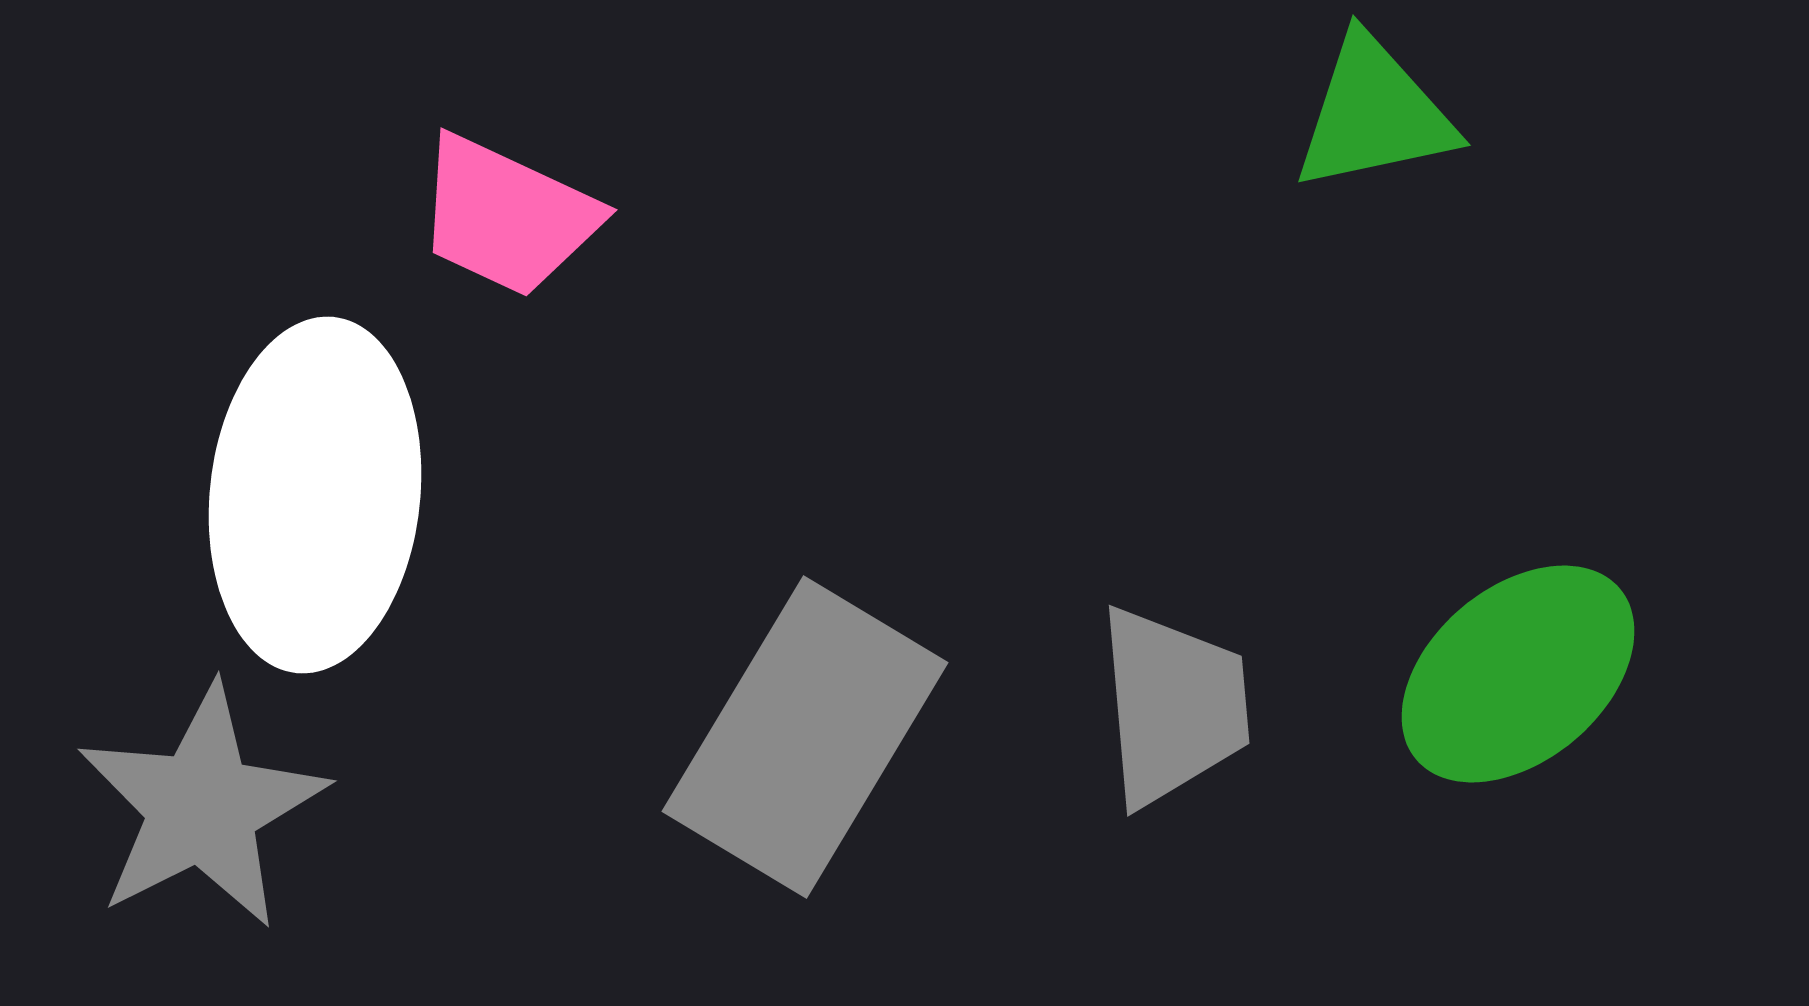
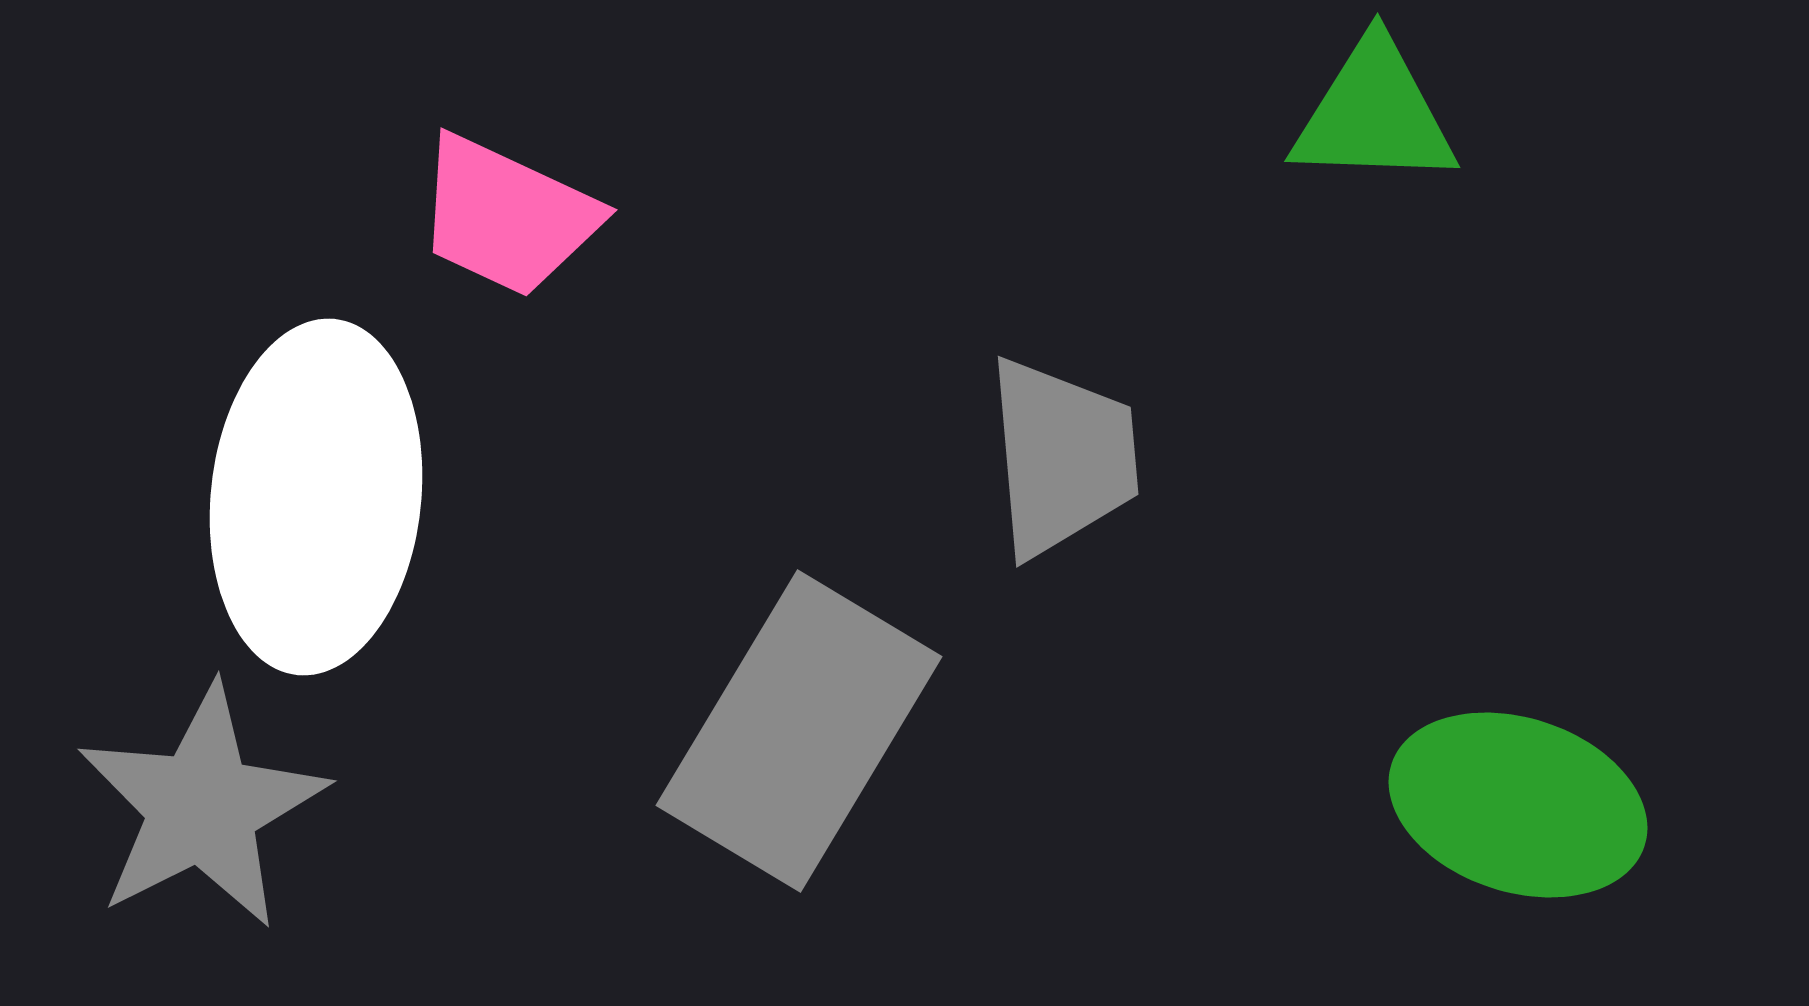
green triangle: rotated 14 degrees clockwise
white ellipse: moved 1 px right, 2 px down
green ellipse: moved 131 px down; rotated 58 degrees clockwise
gray trapezoid: moved 111 px left, 249 px up
gray rectangle: moved 6 px left, 6 px up
